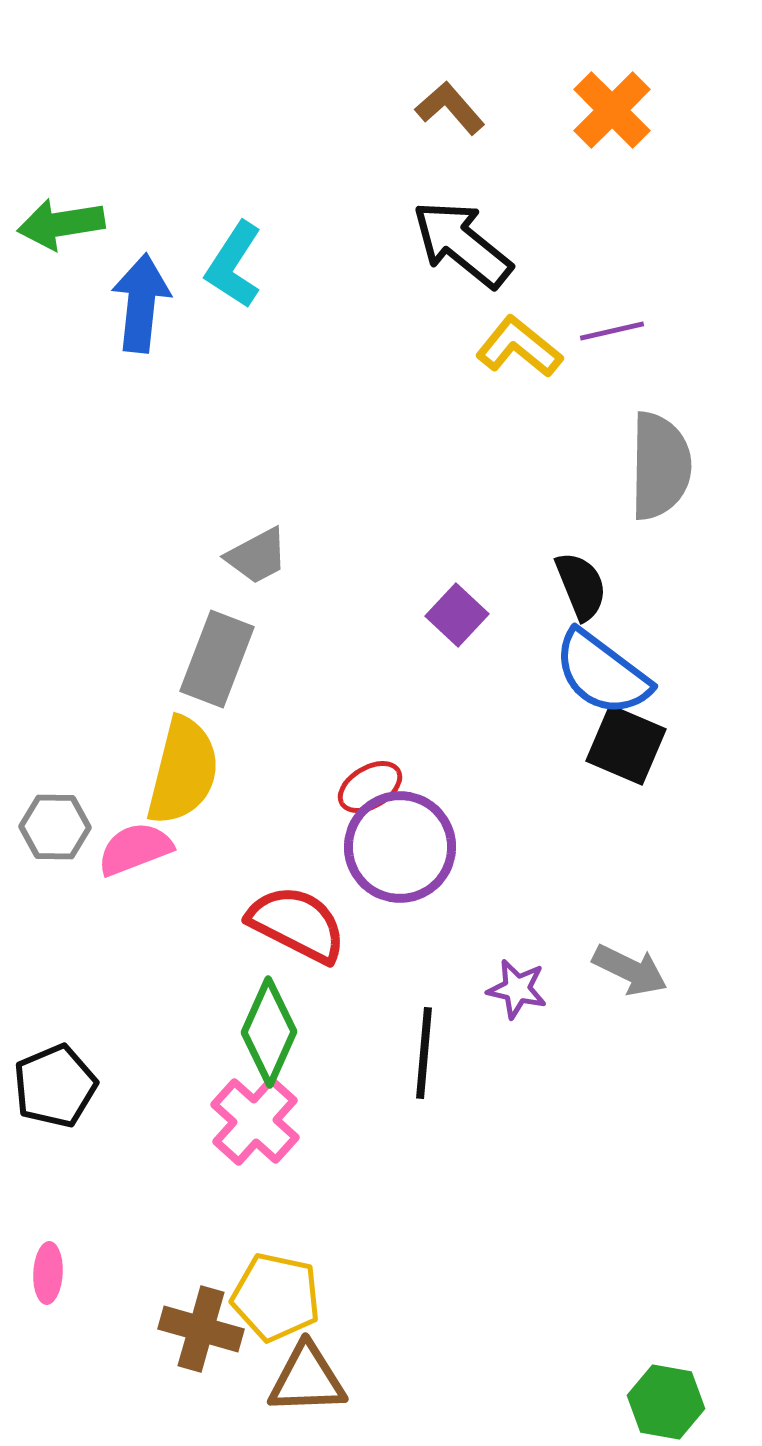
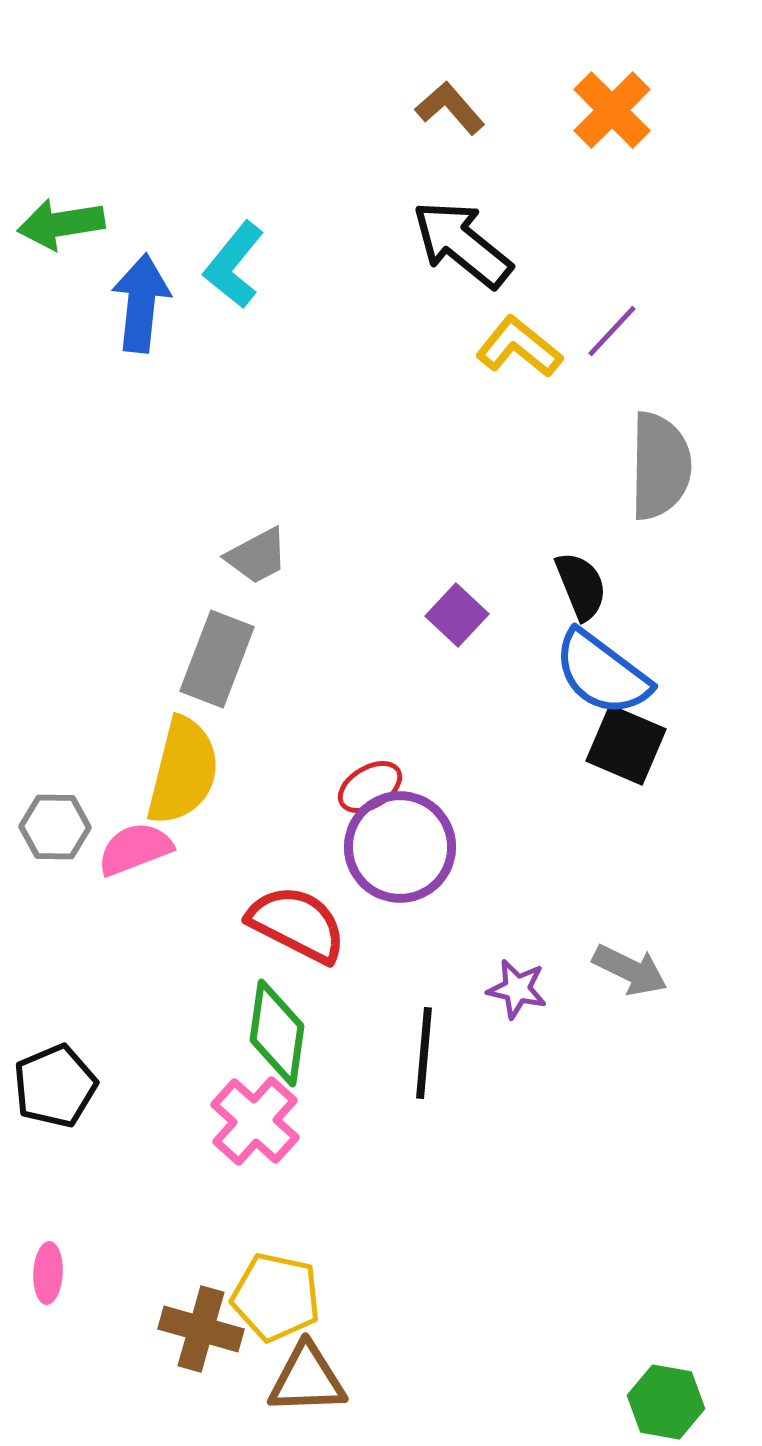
cyan L-shape: rotated 6 degrees clockwise
purple line: rotated 34 degrees counterclockwise
green diamond: moved 8 px right, 1 px down; rotated 16 degrees counterclockwise
